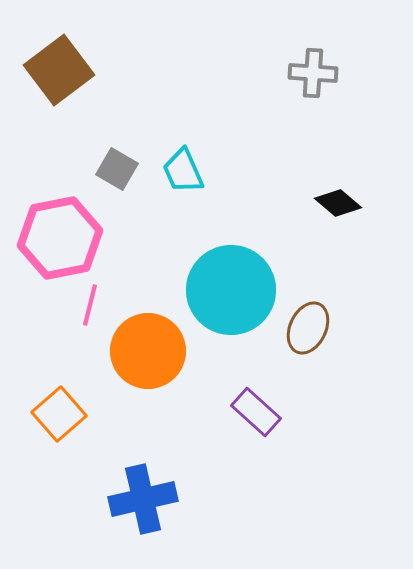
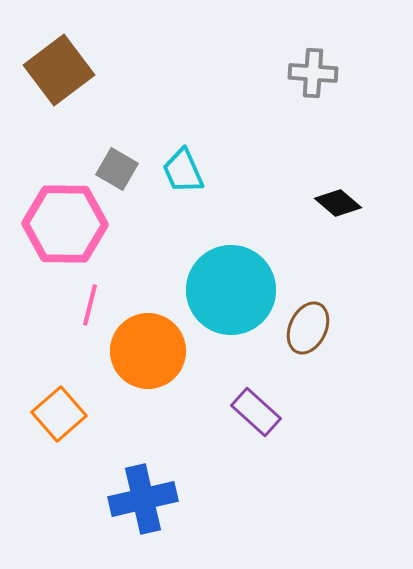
pink hexagon: moved 5 px right, 14 px up; rotated 12 degrees clockwise
